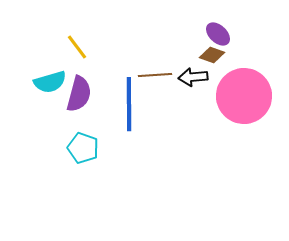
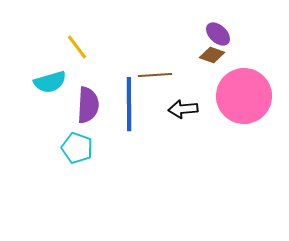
black arrow: moved 10 px left, 32 px down
purple semicircle: moved 9 px right, 11 px down; rotated 12 degrees counterclockwise
cyan pentagon: moved 6 px left
